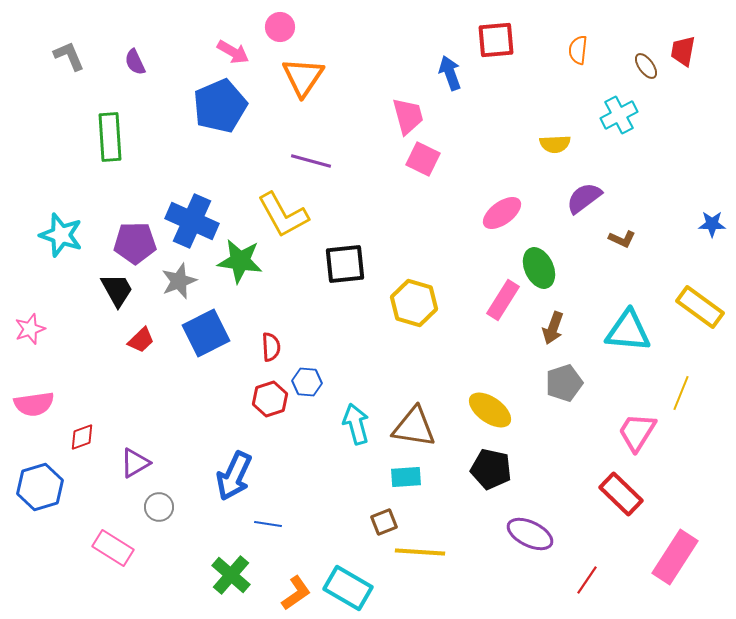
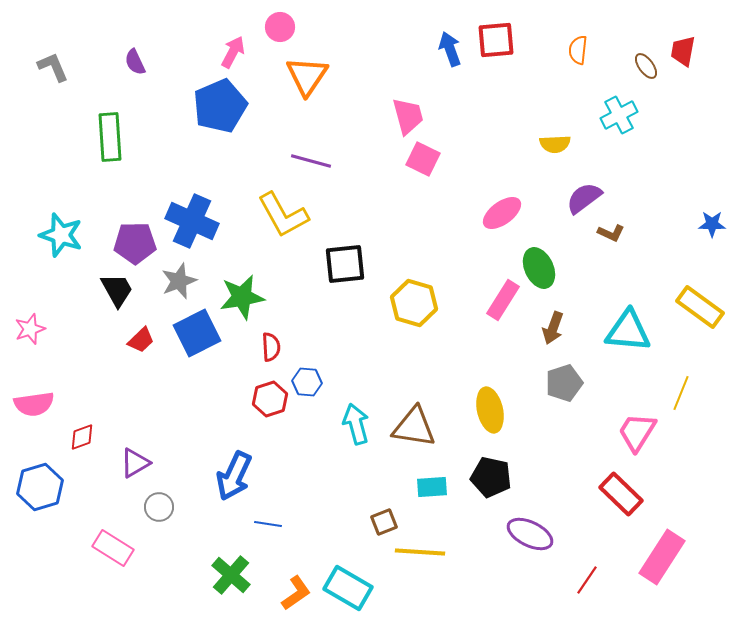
pink arrow at (233, 52): rotated 92 degrees counterclockwise
gray L-shape at (69, 56): moved 16 px left, 11 px down
blue arrow at (450, 73): moved 24 px up
orange triangle at (303, 77): moved 4 px right, 1 px up
brown L-shape at (622, 239): moved 11 px left, 6 px up
green star at (240, 261): moved 2 px right, 36 px down; rotated 18 degrees counterclockwise
blue square at (206, 333): moved 9 px left
yellow ellipse at (490, 410): rotated 42 degrees clockwise
black pentagon at (491, 469): moved 8 px down
cyan rectangle at (406, 477): moved 26 px right, 10 px down
pink rectangle at (675, 557): moved 13 px left
